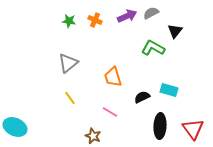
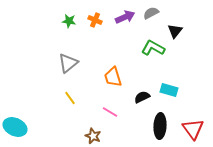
purple arrow: moved 2 px left, 1 px down
